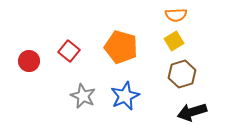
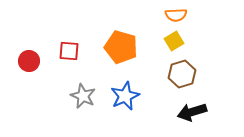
red square: rotated 35 degrees counterclockwise
